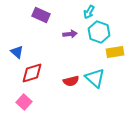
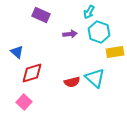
red semicircle: moved 1 px right, 1 px down
